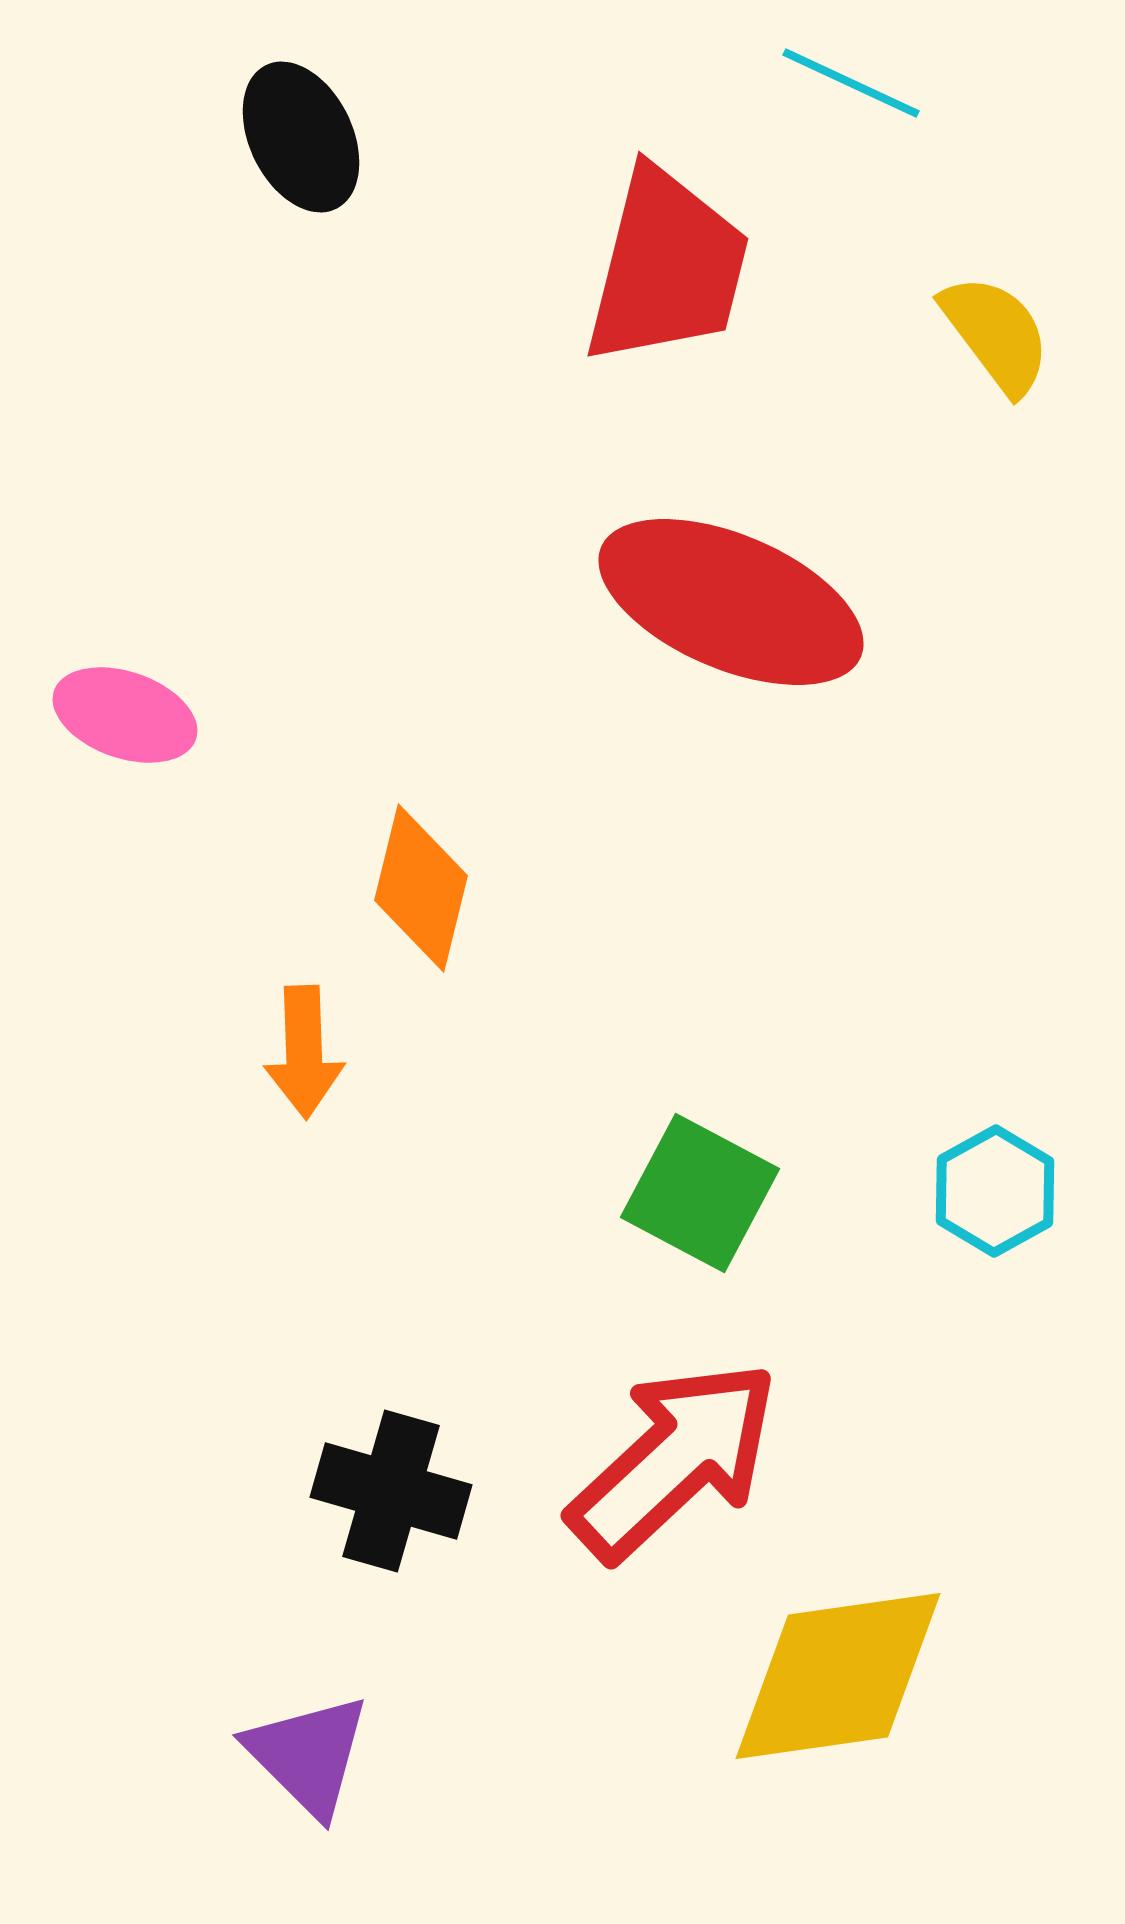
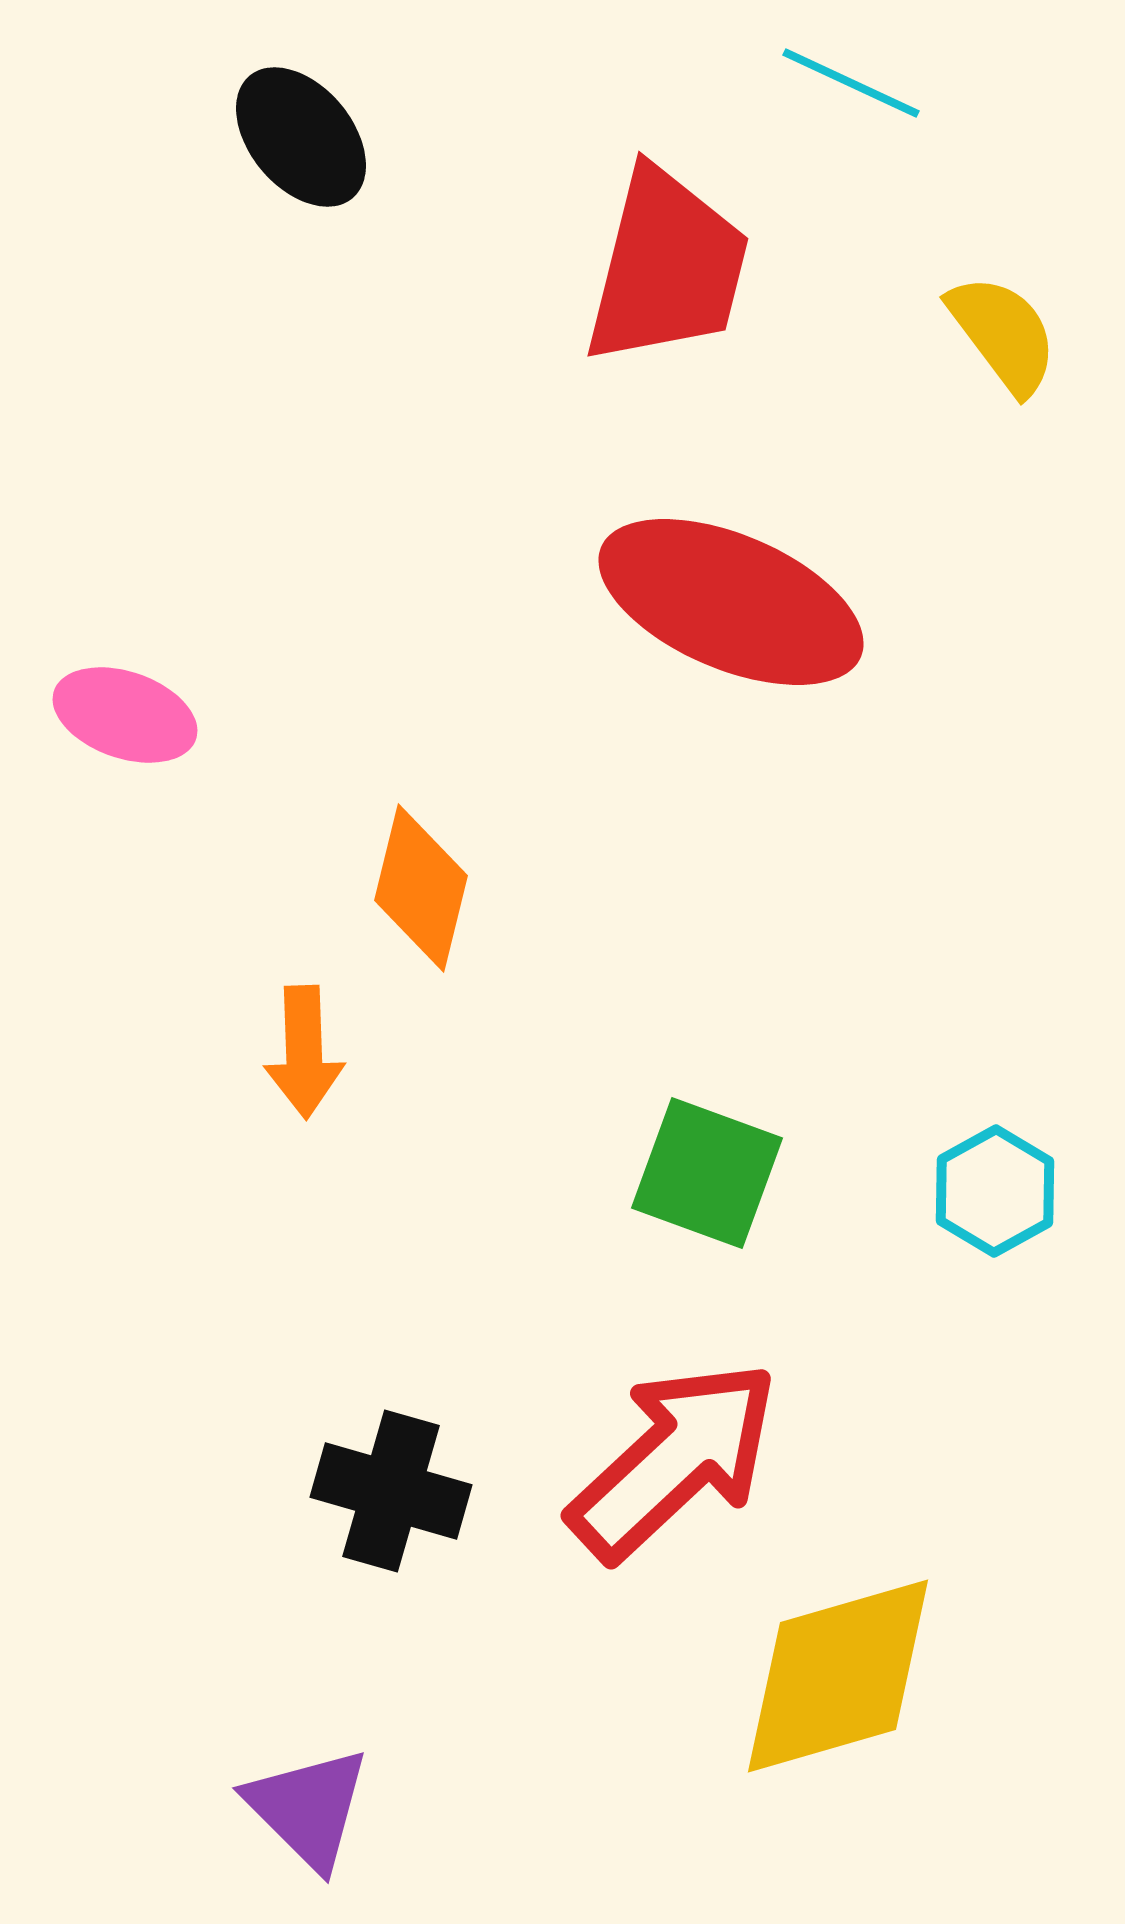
black ellipse: rotated 14 degrees counterclockwise
yellow semicircle: moved 7 px right
green square: moved 7 px right, 20 px up; rotated 8 degrees counterclockwise
yellow diamond: rotated 8 degrees counterclockwise
purple triangle: moved 53 px down
